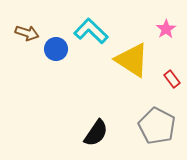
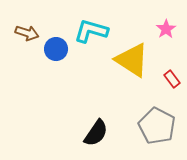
cyan L-shape: rotated 28 degrees counterclockwise
